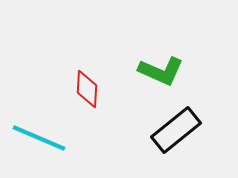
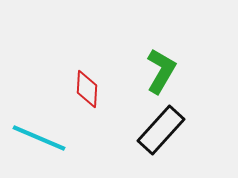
green L-shape: rotated 84 degrees counterclockwise
black rectangle: moved 15 px left; rotated 9 degrees counterclockwise
